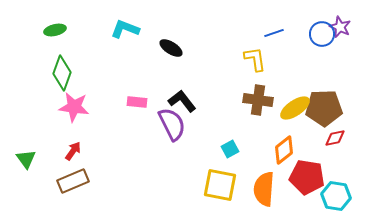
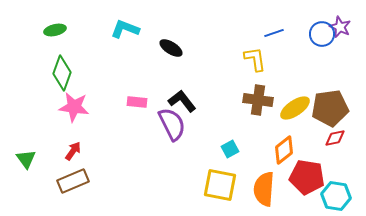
brown pentagon: moved 6 px right; rotated 6 degrees counterclockwise
